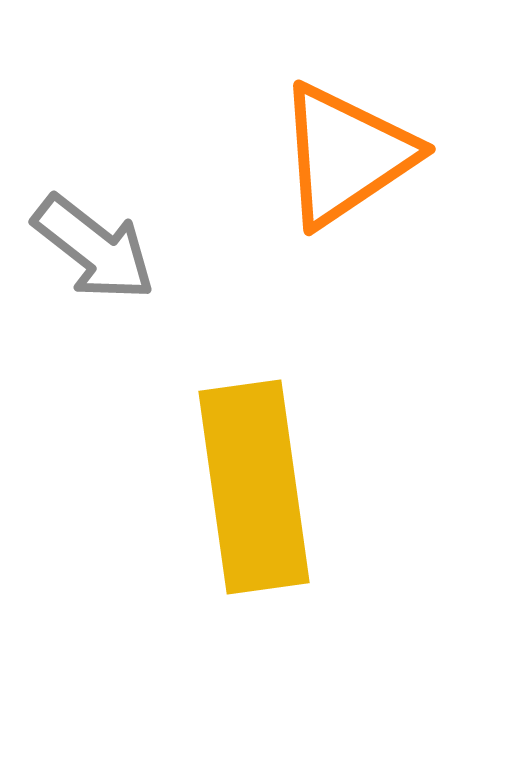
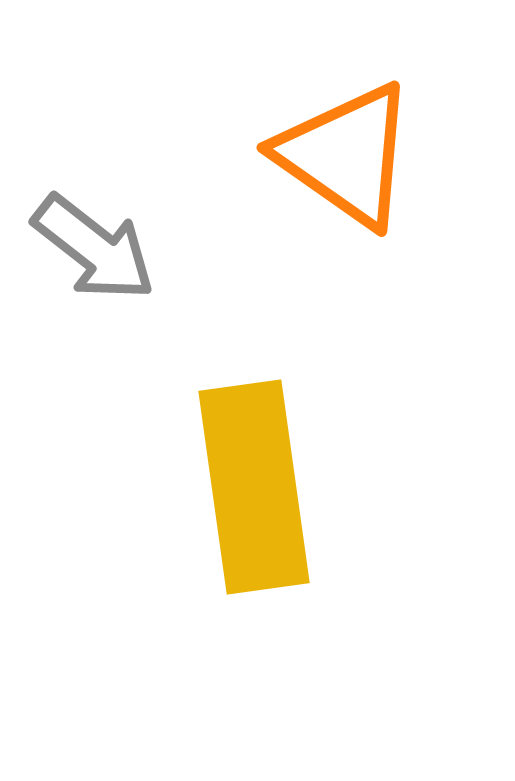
orange triangle: rotated 51 degrees counterclockwise
